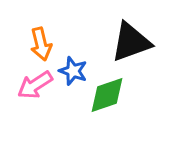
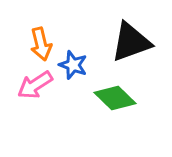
blue star: moved 6 px up
green diamond: moved 8 px right, 3 px down; rotated 63 degrees clockwise
